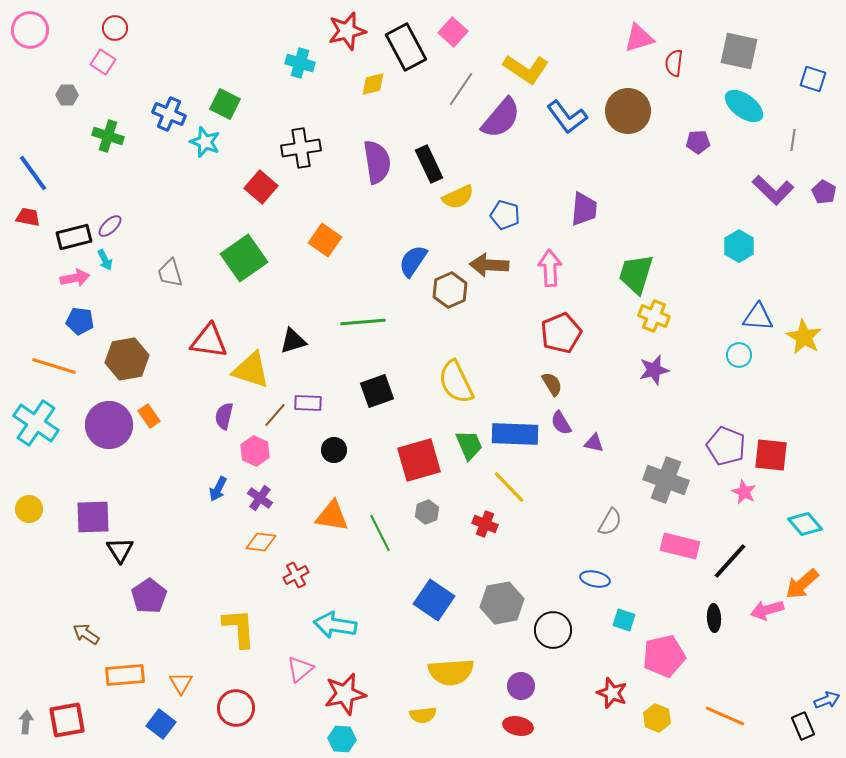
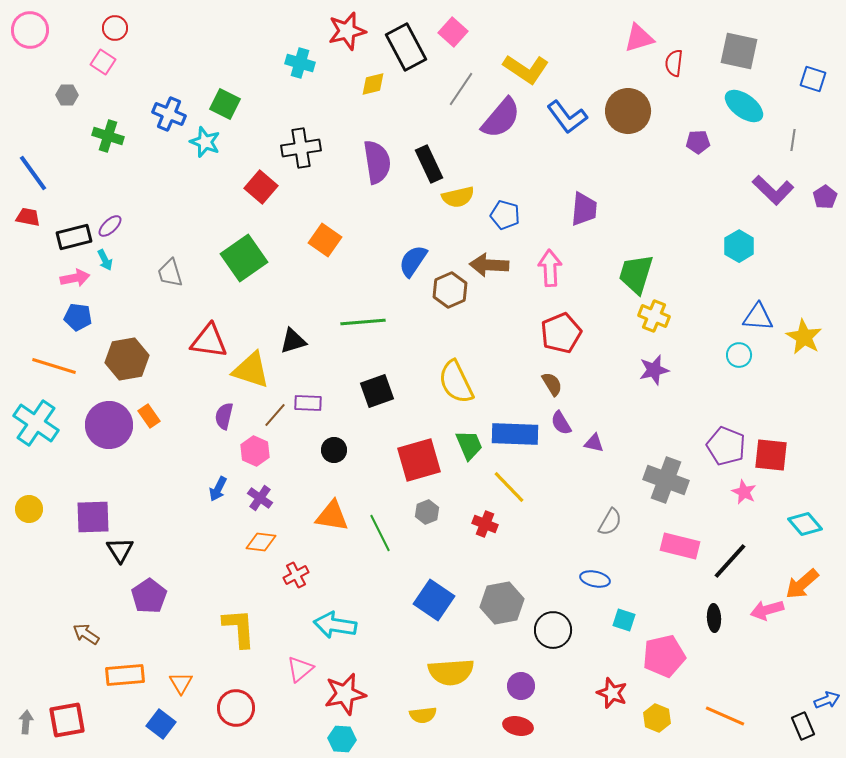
purple pentagon at (824, 192): moved 1 px right, 5 px down; rotated 10 degrees clockwise
yellow semicircle at (458, 197): rotated 12 degrees clockwise
blue pentagon at (80, 321): moved 2 px left, 4 px up
